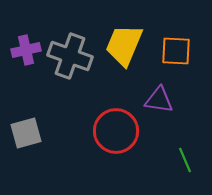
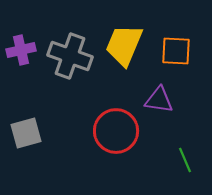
purple cross: moved 5 px left
